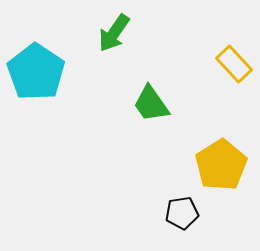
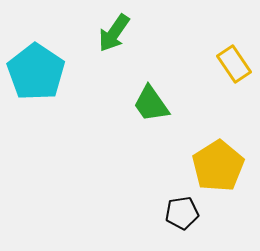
yellow rectangle: rotated 9 degrees clockwise
yellow pentagon: moved 3 px left, 1 px down
